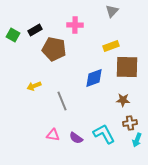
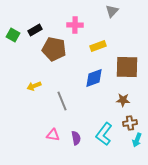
yellow rectangle: moved 13 px left
cyan L-shape: rotated 115 degrees counterclockwise
purple semicircle: rotated 136 degrees counterclockwise
